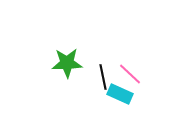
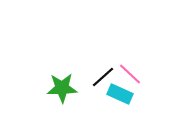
green star: moved 5 px left, 25 px down
black line: rotated 60 degrees clockwise
